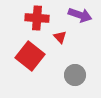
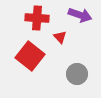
gray circle: moved 2 px right, 1 px up
